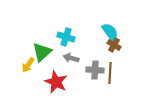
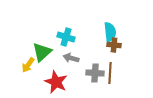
cyan semicircle: rotated 30 degrees clockwise
brown cross: rotated 24 degrees counterclockwise
gray cross: moved 3 px down
